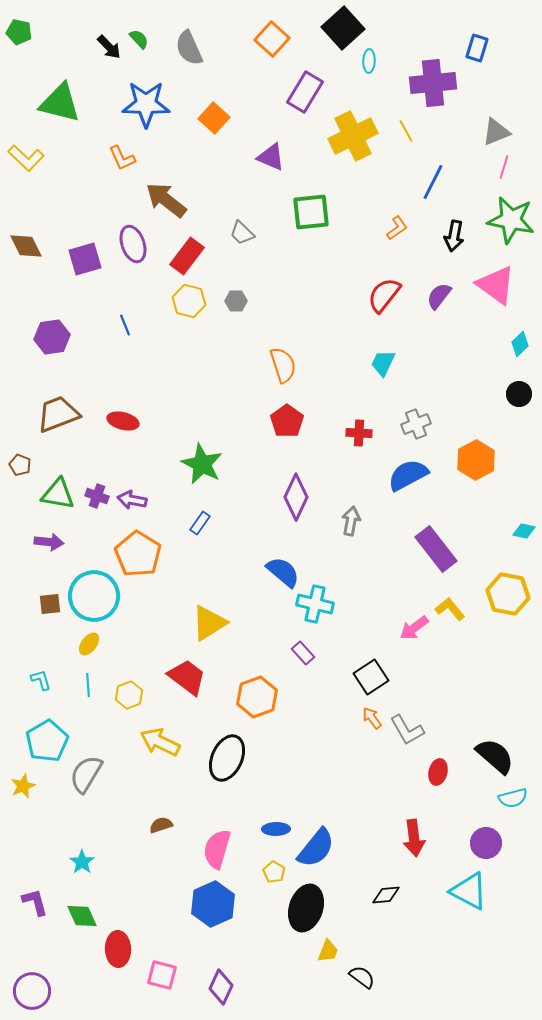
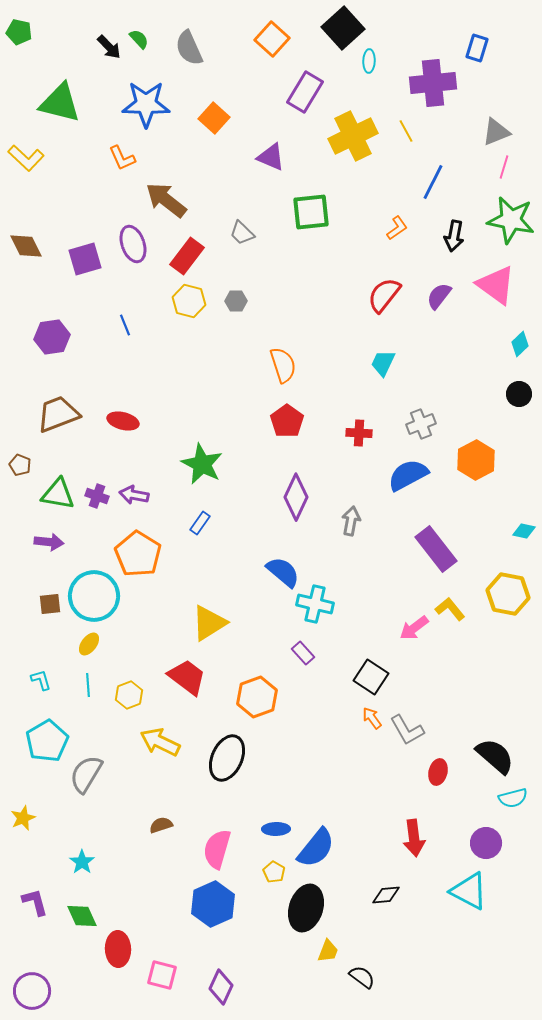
gray cross at (416, 424): moved 5 px right
purple arrow at (132, 500): moved 2 px right, 5 px up
black square at (371, 677): rotated 24 degrees counterclockwise
yellow star at (23, 786): moved 32 px down
